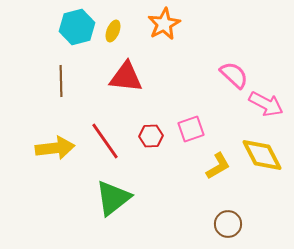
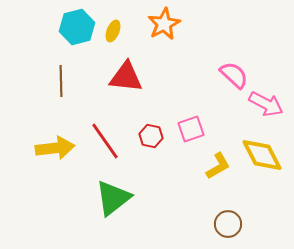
red hexagon: rotated 15 degrees clockwise
